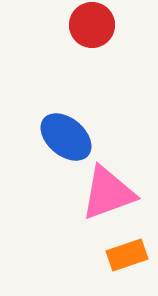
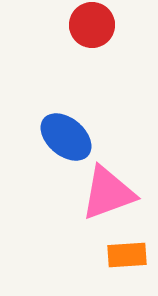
orange rectangle: rotated 15 degrees clockwise
